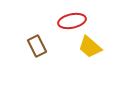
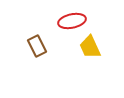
yellow trapezoid: rotated 25 degrees clockwise
